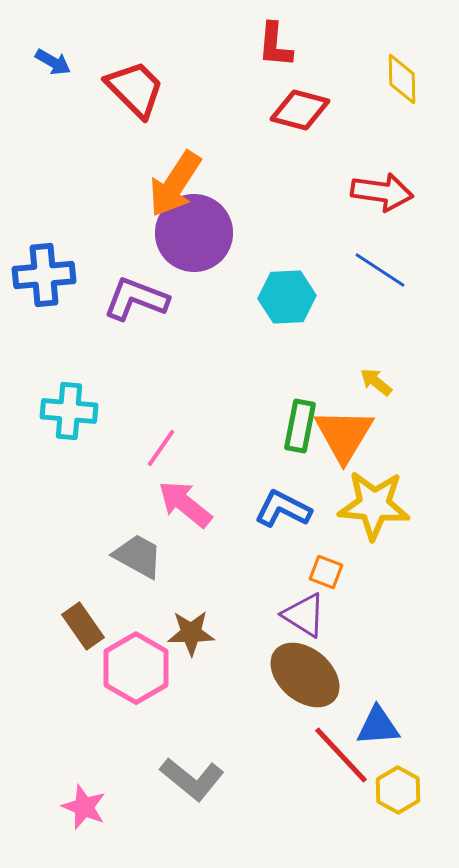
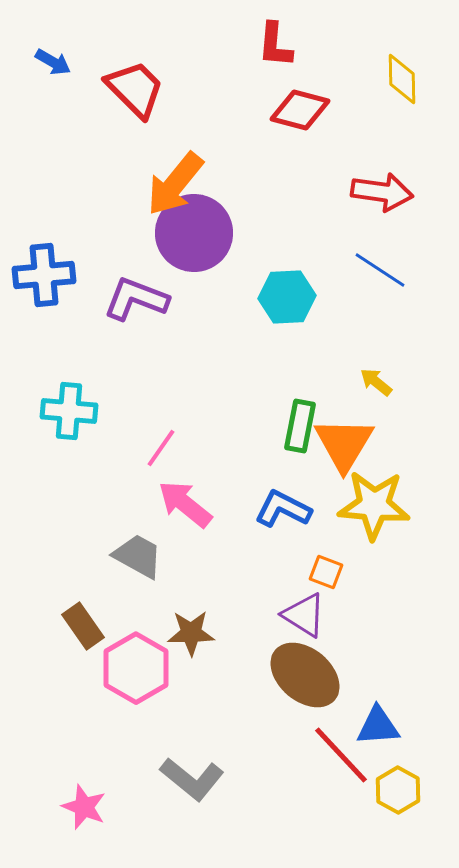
orange arrow: rotated 6 degrees clockwise
orange triangle: moved 9 px down
